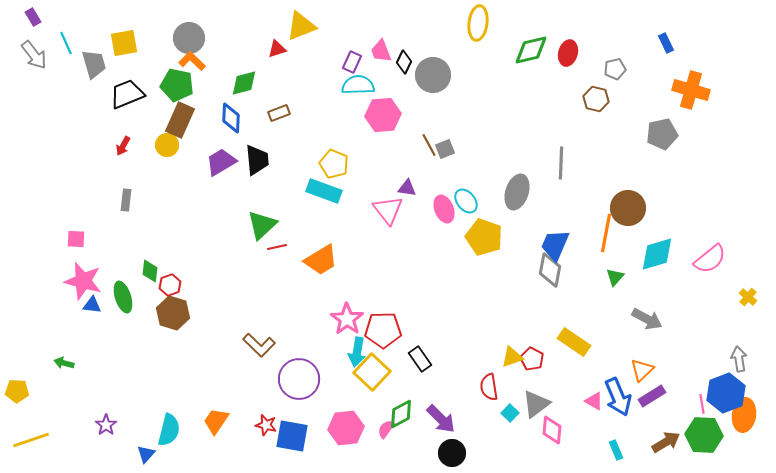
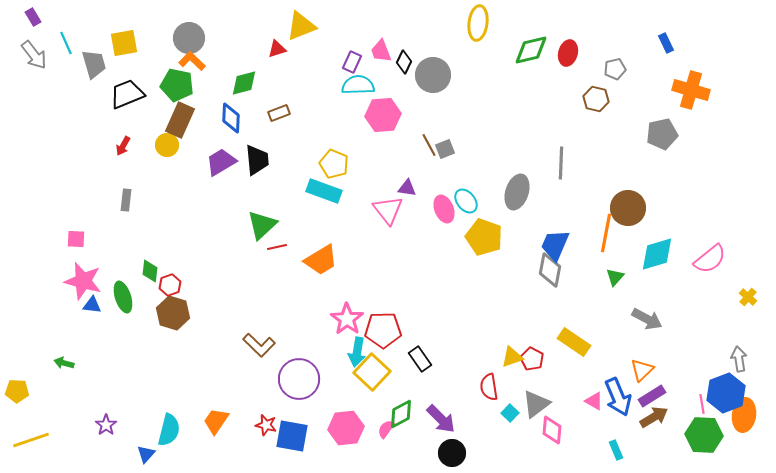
brown arrow at (666, 442): moved 12 px left, 25 px up
